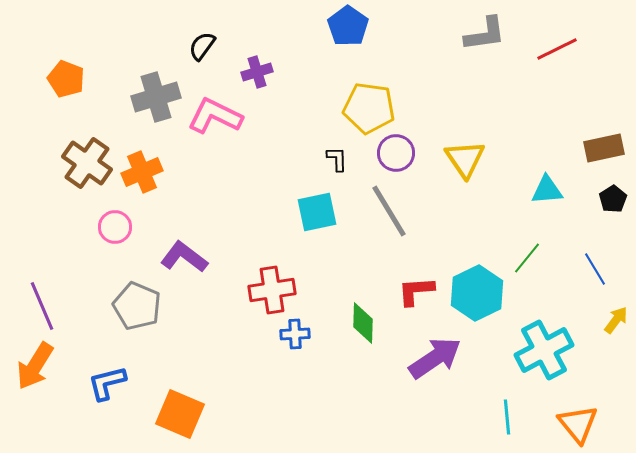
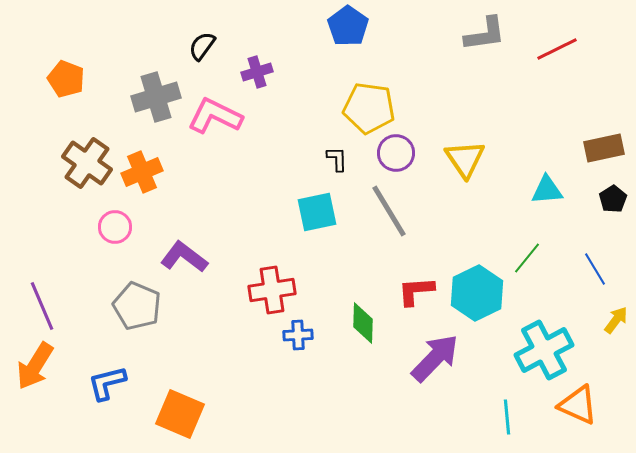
blue cross: moved 3 px right, 1 px down
purple arrow: rotated 12 degrees counterclockwise
orange triangle: moved 19 px up; rotated 27 degrees counterclockwise
